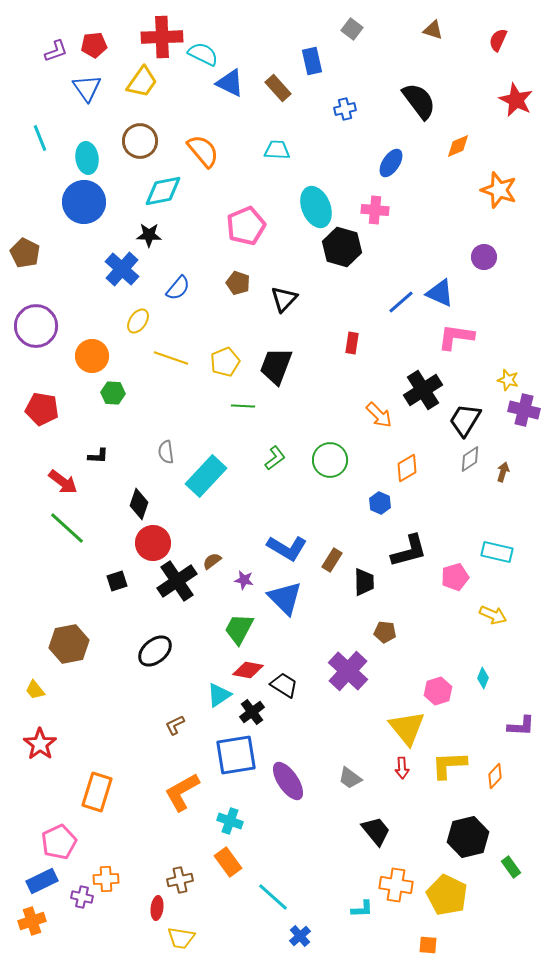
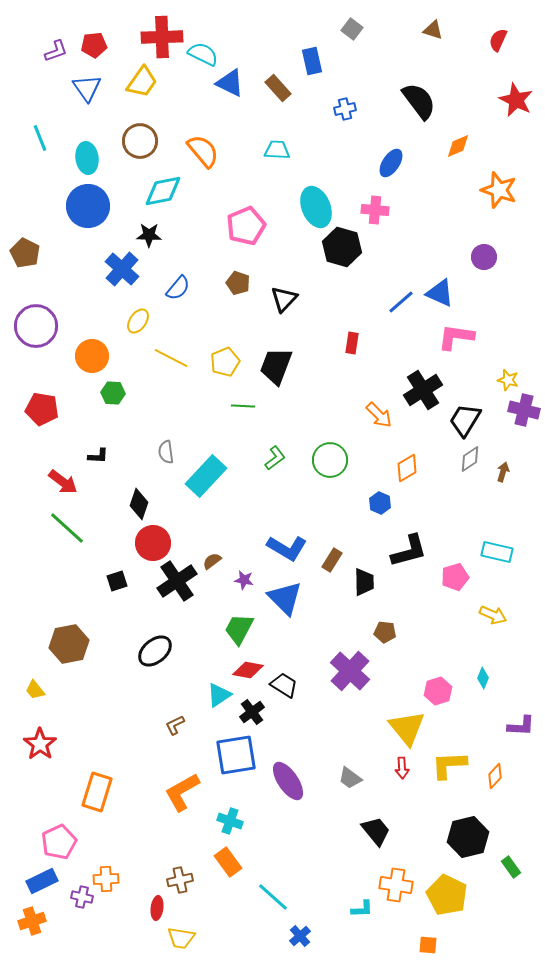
blue circle at (84, 202): moved 4 px right, 4 px down
yellow line at (171, 358): rotated 8 degrees clockwise
purple cross at (348, 671): moved 2 px right
